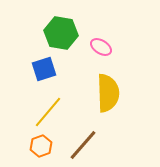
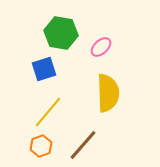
pink ellipse: rotated 75 degrees counterclockwise
